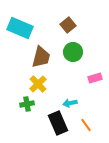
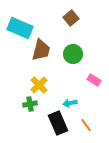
brown square: moved 3 px right, 7 px up
green circle: moved 2 px down
brown trapezoid: moved 7 px up
pink rectangle: moved 1 px left, 2 px down; rotated 48 degrees clockwise
yellow cross: moved 1 px right, 1 px down
green cross: moved 3 px right
